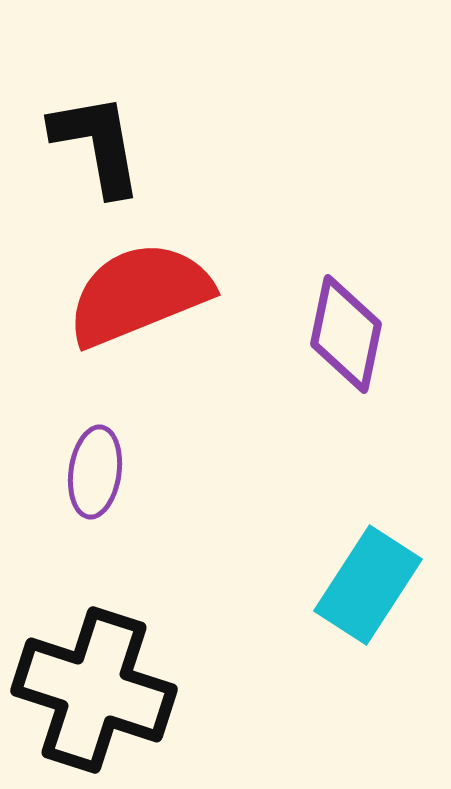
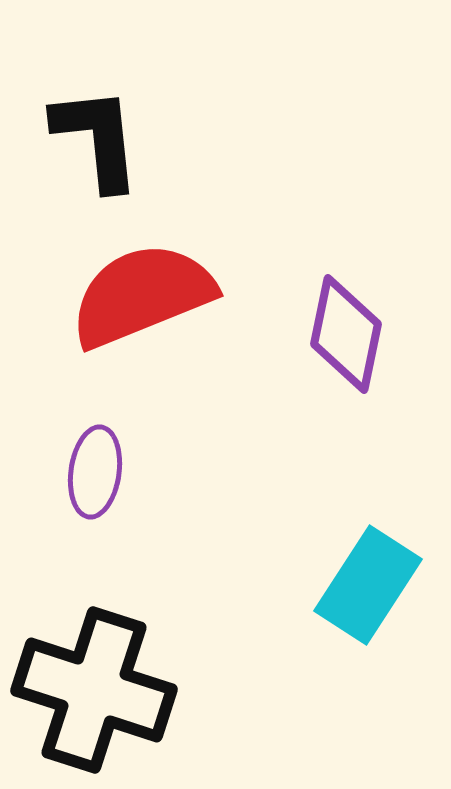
black L-shape: moved 6 px up; rotated 4 degrees clockwise
red semicircle: moved 3 px right, 1 px down
